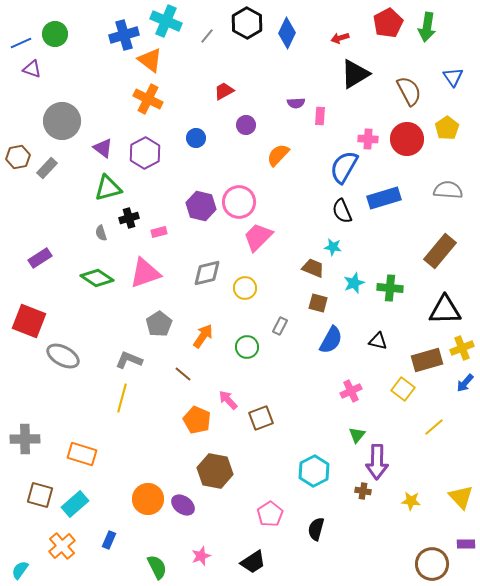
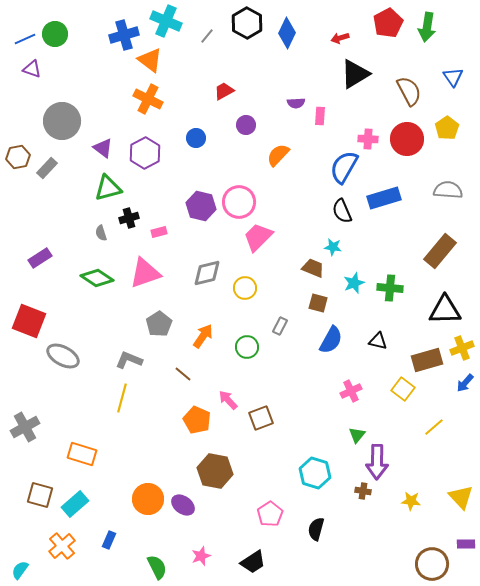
blue line at (21, 43): moved 4 px right, 4 px up
gray cross at (25, 439): moved 12 px up; rotated 28 degrees counterclockwise
cyan hexagon at (314, 471): moved 1 px right, 2 px down; rotated 16 degrees counterclockwise
